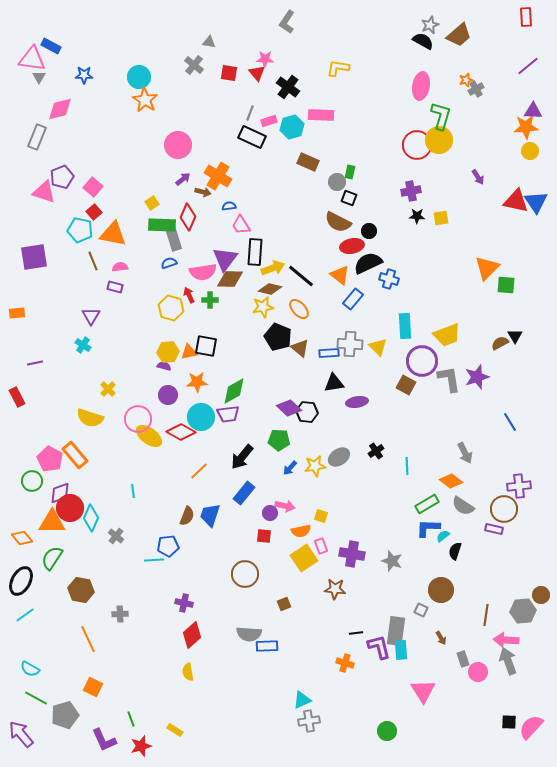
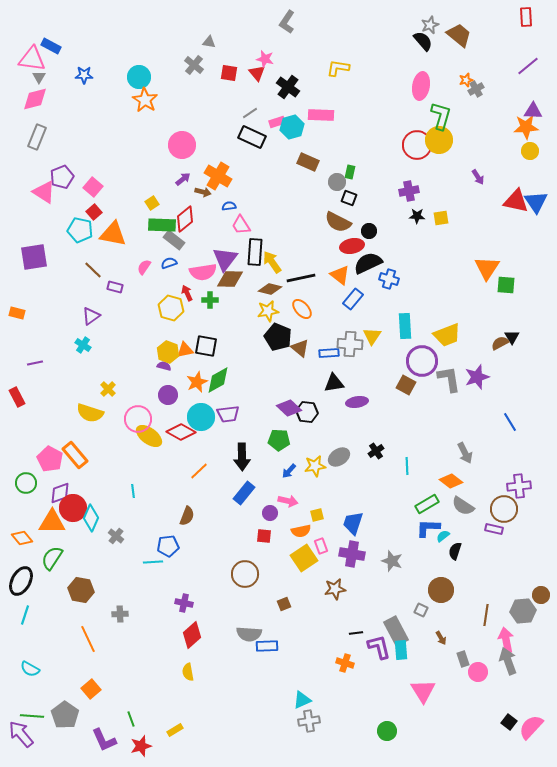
brown trapezoid at (459, 35): rotated 100 degrees counterclockwise
black semicircle at (423, 41): rotated 20 degrees clockwise
pink star at (265, 59): rotated 12 degrees clockwise
pink diamond at (60, 109): moved 25 px left, 10 px up
gray line at (250, 113): rotated 35 degrees clockwise
pink rectangle at (269, 121): moved 8 px right, 1 px down
pink circle at (178, 145): moved 4 px right
purple cross at (411, 191): moved 2 px left
pink triangle at (44, 192): rotated 15 degrees clockwise
red diamond at (188, 217): moved 3 px left, 2 px down; rotated 28 degrees clockwise
gray rectangle at (174, 240): rotated 35 degrees counterclockwise
brown line at (93, 261): moved 9 px down; rotated 24 degrees counterclockwise
pink semicircle at (120, 267): moved 24 px right; rotated 49 degrees counterclockwise
yellow arrow at (273, 268): moved 1 px left, 6 px up; rotated 105 degrees counterclockwise
orange triangle at (487, 268): rotated 12 degrees counterclockwise
black line at (301, 276): moved 2 px down; rotated 52 degrees counterclockwise
red arrow at (189, 295): moved 2 px left, 2 px up
yellow star at (263, 307): moved 5 px right, 4 px down
orange ellipse at (299, 309): moved 3 px right
orange rectangle at (17, 313): rotated 21 degrees clockwise
purple triangle at (91, 316): rotated 24 degrees clockwise
black triangle at (515, 336): moved 3 px left, 1 px down
yellow triangle at (378, 347): moved 6 px left, 11 px up; rotated 18 degrees clockwise
yellow hexagon at (168, 352): rotated 25 degrees clockwise
orange triangle at (189, 352): moved 4 px left, 2 px up
orange star at (197, 382): rotated 20 degrees counterclockwise
green diamond at (234, 391): moved 16 px left, 11 px up
yellow semicircle at (90, 418): moved 5 px up
black arrow at (242, 457): rotated 40 degrees counterclockwise
blue arrow at (290, 468): moved 1 px left, 3 px down
green circle at (32, 481): moved 6 px left, 2 px down
pink arrow at (285, 506): moved 3 px right, 5 px up
red circle at (70, 508): moved 3 px right
blue trapezoid at (210, 515): moved 143 px right, 8 px down
yellow square at (321, 516): moved 4 px left, 1 px up; rotated 32 degrees counterclockwise
cyan line at (154, 560): moved 1 px left, 2 px down
brown star at (335, 589): rotated 15 degrees counterclockwise
cyan line at (25, 615): rotated 36 degrees counterclockwise
gray rectangle at (396, 631): rotated 36 degrees counterclockwise
pink arrow at (506, 640): rotated 75 degrees clockwise
orange square at (93, 687): moved 2 px left, 2 px down; rotated 24 degrees clockwise
green line at (36, 698): moved 4 px left, 18 px down; rotated 25 degrees counterclockwise
gray pentagon at (65, 715): rotated 20 degrees counterclockwise
black square at (509, 722): rotated 35 degrees clockwise
yellow rectangle at (175, 730): rotated 63 degrees counterclockwise
